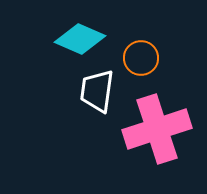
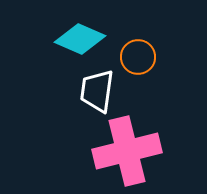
orange circle: moved 3 px left, 1 px up
pink cross: moved 30 px left, 22 px down; rotated 4 degrees clockwise
